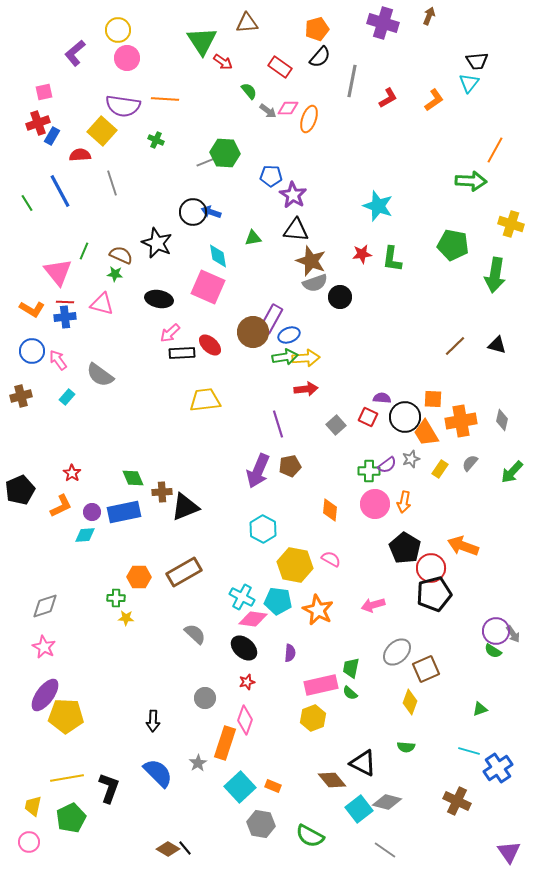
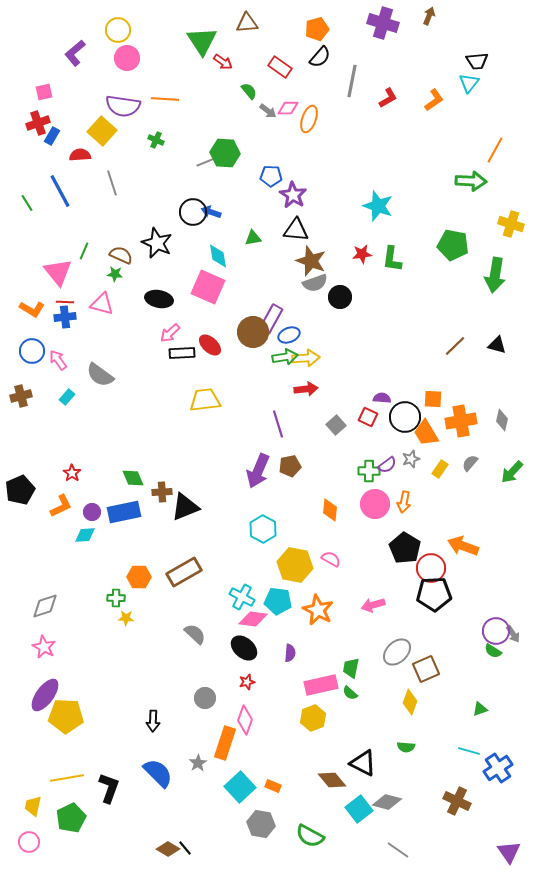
black pentagon at (434, 594): rotated 12 degrees clockwise
gray line at (385, 850): moved 13 px right
